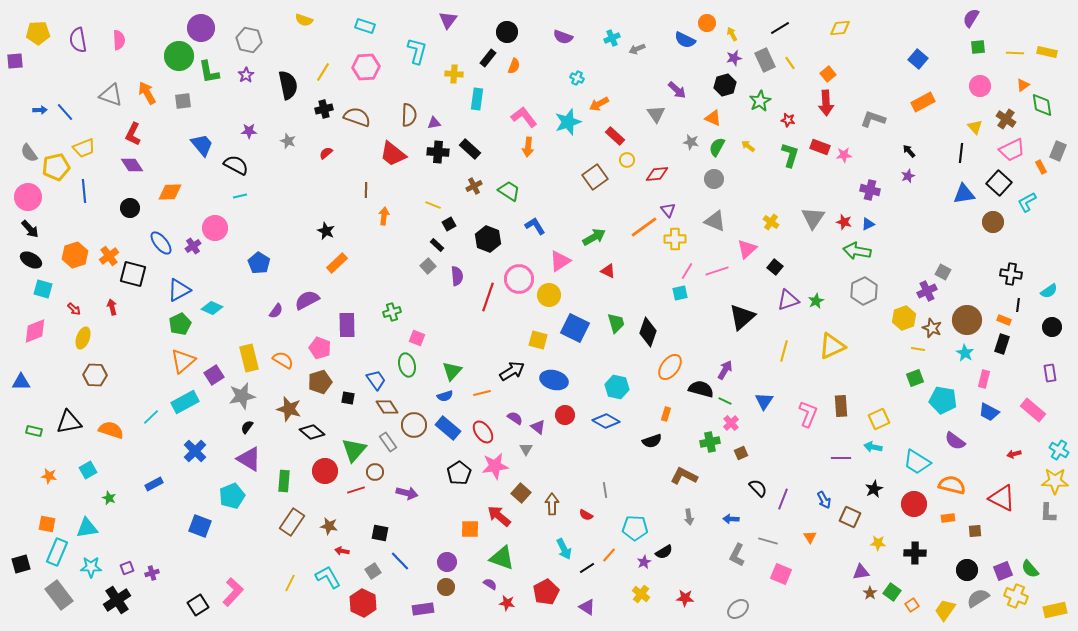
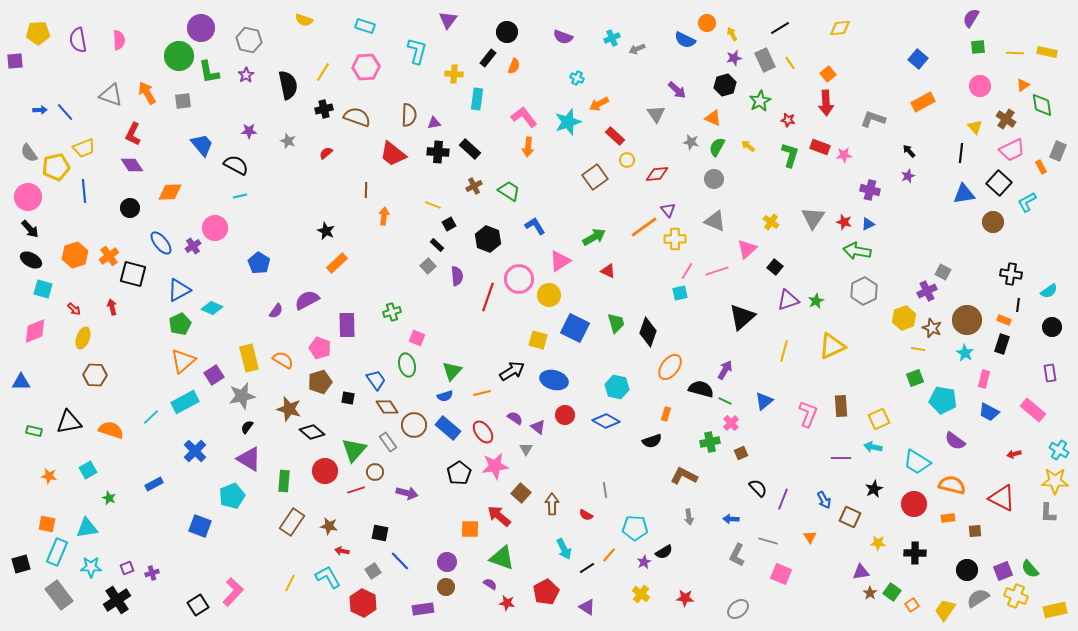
blue triangle at (764, 401): rotated 18 degrees clockwise
